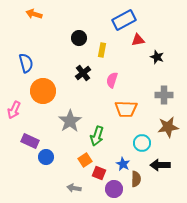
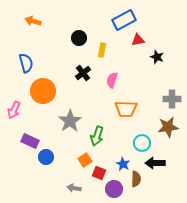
orange arrow: moved 1 px left, 7 px down
gray cross: moved 8 px right, 4 px down
black arrow: moved 5 px left, 2 px up
